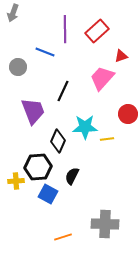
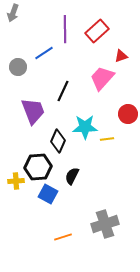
blue line: moved 1 px left, 1 px down; rotated 54 degrees counterclockwise
gray cross: rotated 20 degrees counterclockwise
